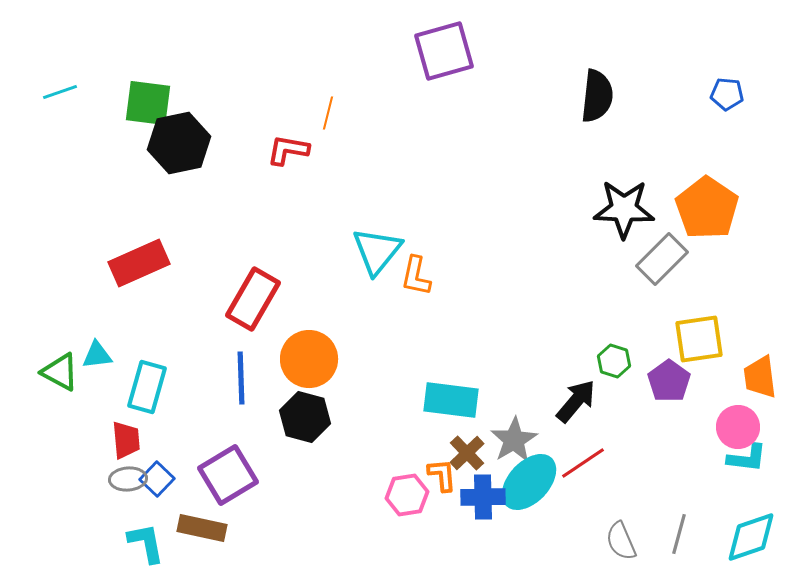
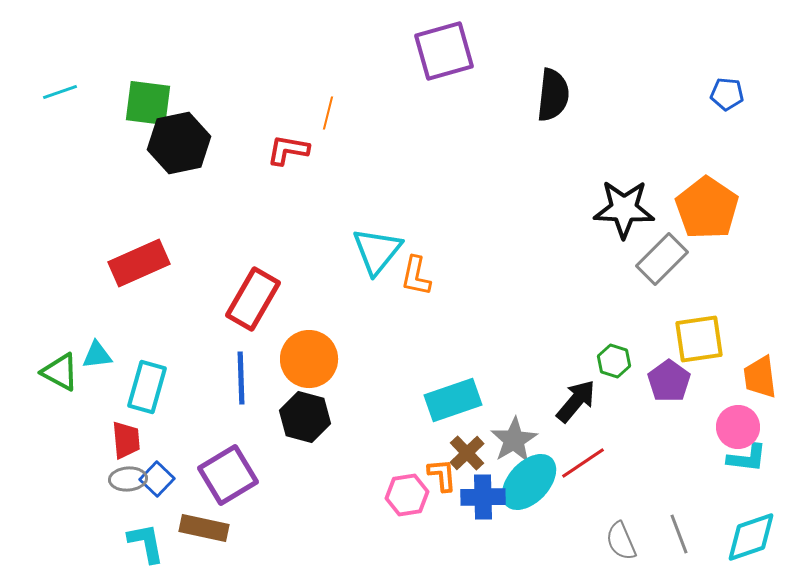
black semicircle at (597, 96): moved 44 px left, 1 px up
cyan rectangle at (451, 400): moved 2 px right; rotated 26 degrees counterclockwise
brown rectangle at (202, 528): moved 2 px right
gray line at (679, 534): rotated 36 degrees counterclockwise
